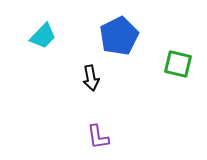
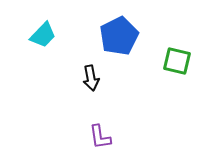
cyan trapezoid: moved 1 px up
green square: moved 1 px left, 3 px up
purple L-shape: moved 2 px right
